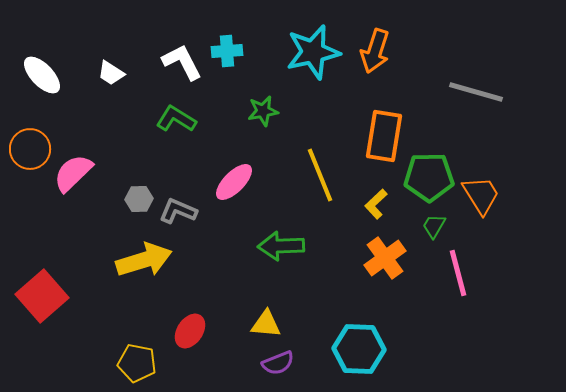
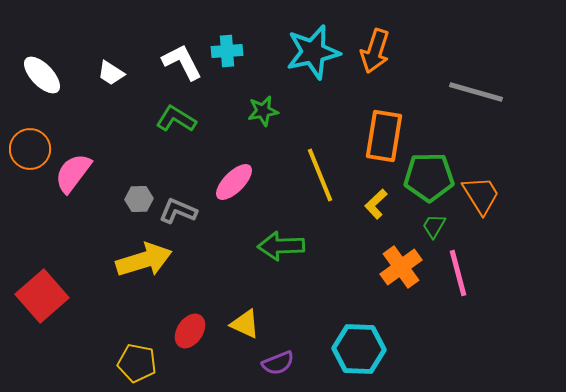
pink semicircle: rotated 9 degrees counterclockwise
orange cross: moved 16 px right, 9 px down
yellow triangle: moved 21 px left; rotated 20 degrees clockwise
